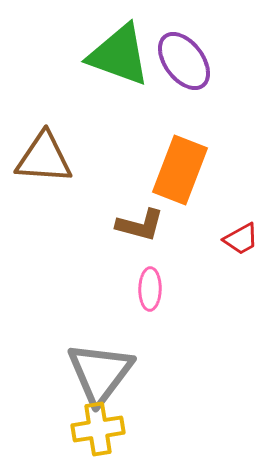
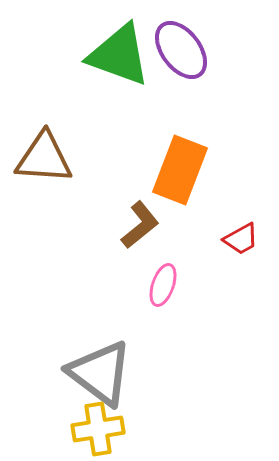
purple ellipse: moved 3 px left, 11 px up
brown L-shape: rotated 54 degrees counterclockwise
pink ellipse: moved 13 px right, 4 px up; rotated 18 degrees clockwise
gray triangle: rotated 30 degrees counterclockwise
